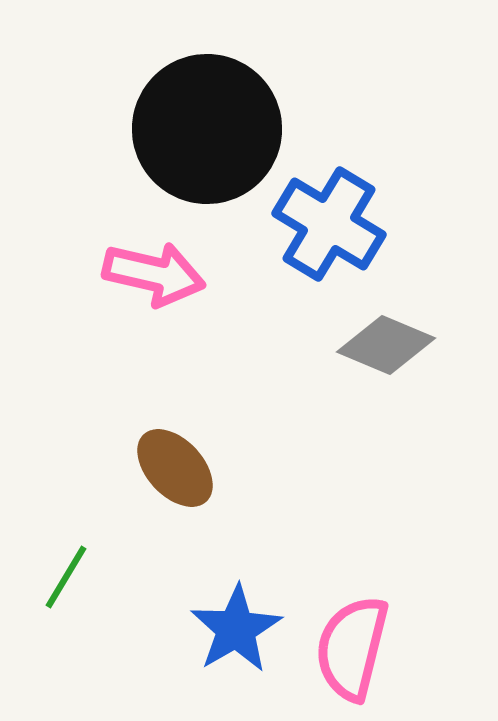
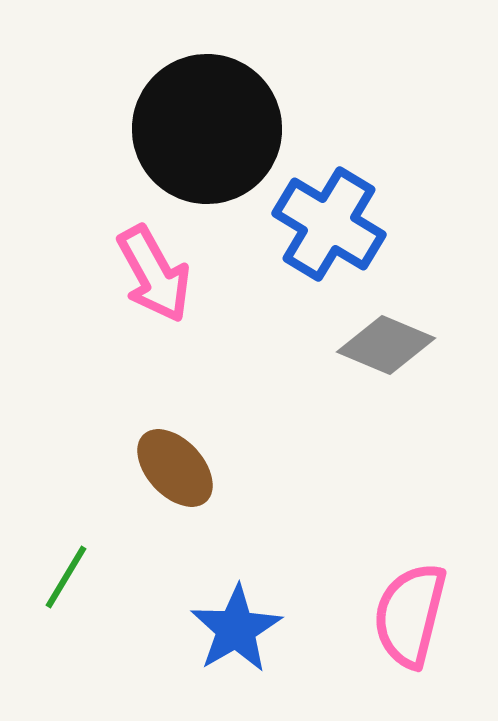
pink arrow: rotated 48 degrees clockwise
pink semicircle: moved 58 px right, 33 px up
